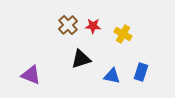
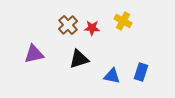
red star: moved 1 px left, 2 px down
yellow cross: moved 13 px up
black triangle: moved 2 px left
purple triangle: moved 3 px right, 21 px up; rotated 35 degrees counterclockwise
